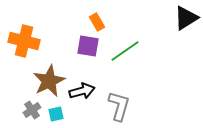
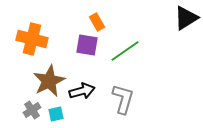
orange cross: moved 8 px right, 2 px up
purple square: moved 1 px left, 1 px up
gray L-shape: moved 4 px right, 7 px up
